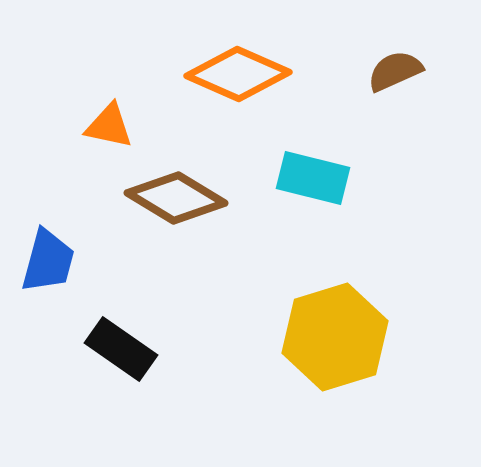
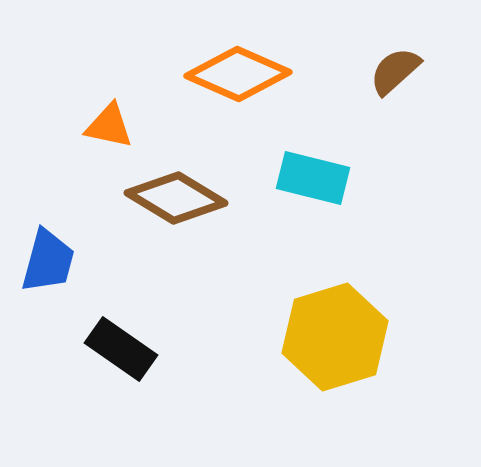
brown semicircle: rotated 18 degrees counterclockwise
